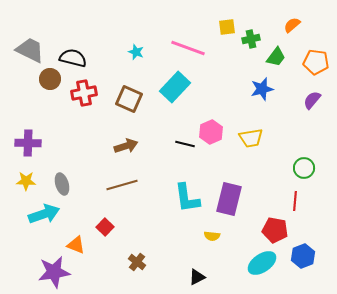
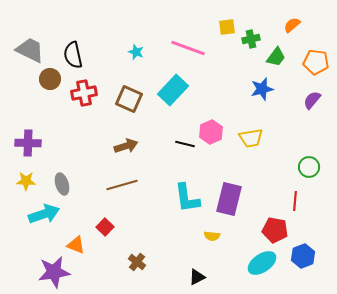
black semicircle: moved 3 px up; rotated 116 degrees counterclockwise
cyan rectangle: moved 2 px left, 3 px down
green circle: moved 5 px right, 1 px up
